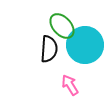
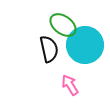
green ellipse: moved 1 px right, 1 px up; rotated 12 degrees counterclockwise
black semicircle: rotated 16 degrees counterclockwise
